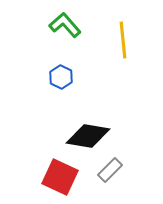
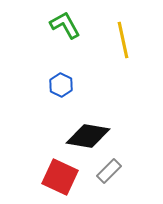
green L-shape: rotated 12 degrees clockwise
yellow line: rotated 6 degrees counterclockwise
blue hexagon: moved 8 px down
gray rectangle: moved 1 px left, 1 px down
